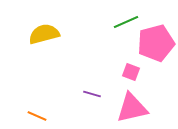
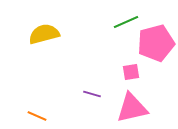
pink square: rotated 30 degrees counterclockwise
